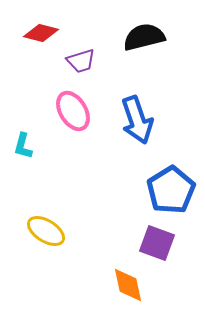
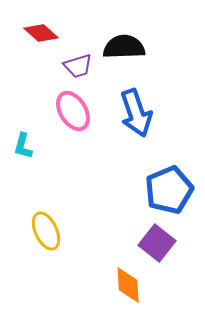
red diamond: rotated 28 degrees clockwise
black semicircle: moved 20 px left, 10 px down; rotated 12 degrees clockwise
purple trapezoid: moved 3 px left, 5 px down
blue arrow: moved 1 px left, 7 px up
blue pentagon: moved 2 px left; rotated 9 degrees clockwise
yellow ellipse: rotated 33 degrees clockwise
purple square: rotated 18 degrees clockwise
orange diamond: rotated 9 degrees clockwise
